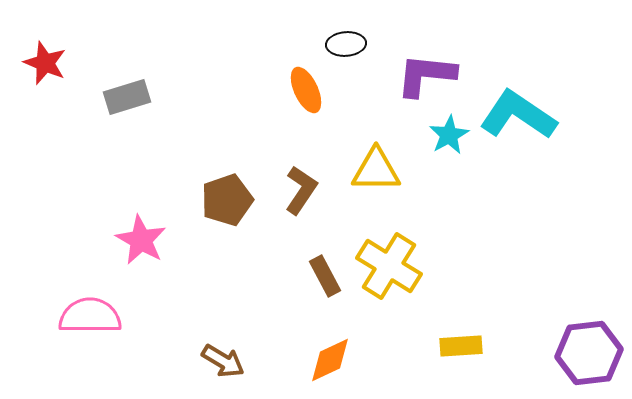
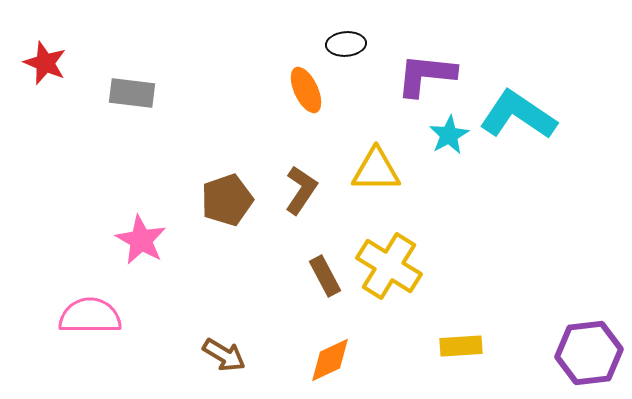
gray rectangle: moved 5 px right, 4 px up; rotated 24 degrees clockwise
brown arrow: moved 1 px right, 6 px up
